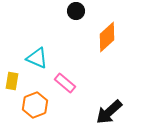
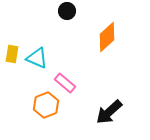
black circle: moved 9 px left
yellow rectangle: moved 27 px up
orange hexagon: moved 11 px right
